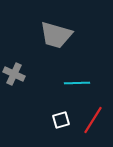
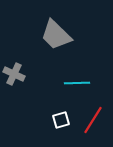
gray trapezoid: rotated 28 degrees clockwise
